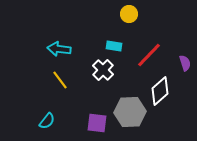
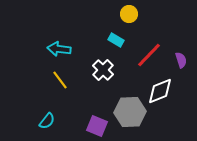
cyan rectangle: moved 2 px right, 6 px up; rotated 21 degrees clockwise
purple semicircle: moved 4 px left, 3 px up
white diamond: rotated 20 degrees clockwise
purple square: moved 3 px down; rotated 15 degrees clockwise
